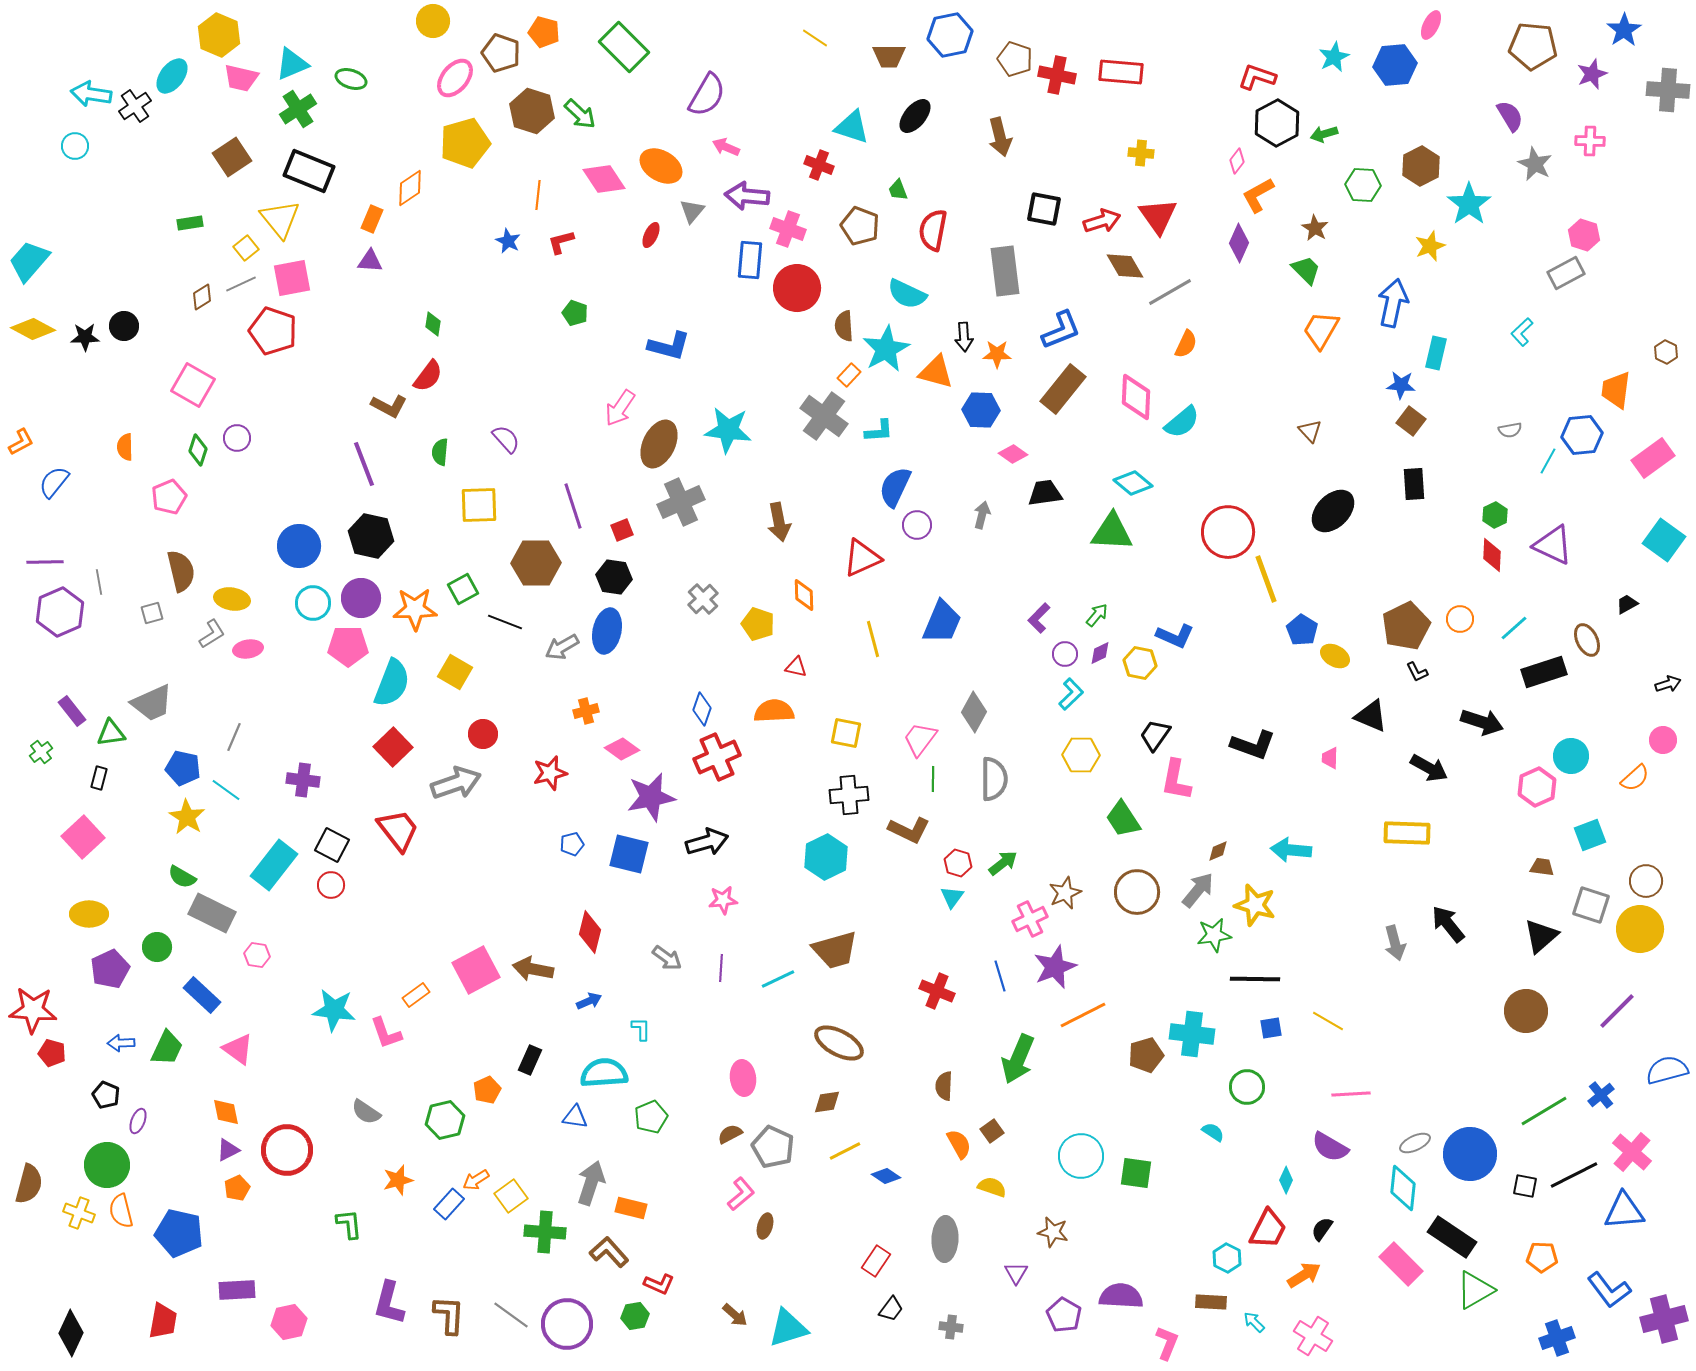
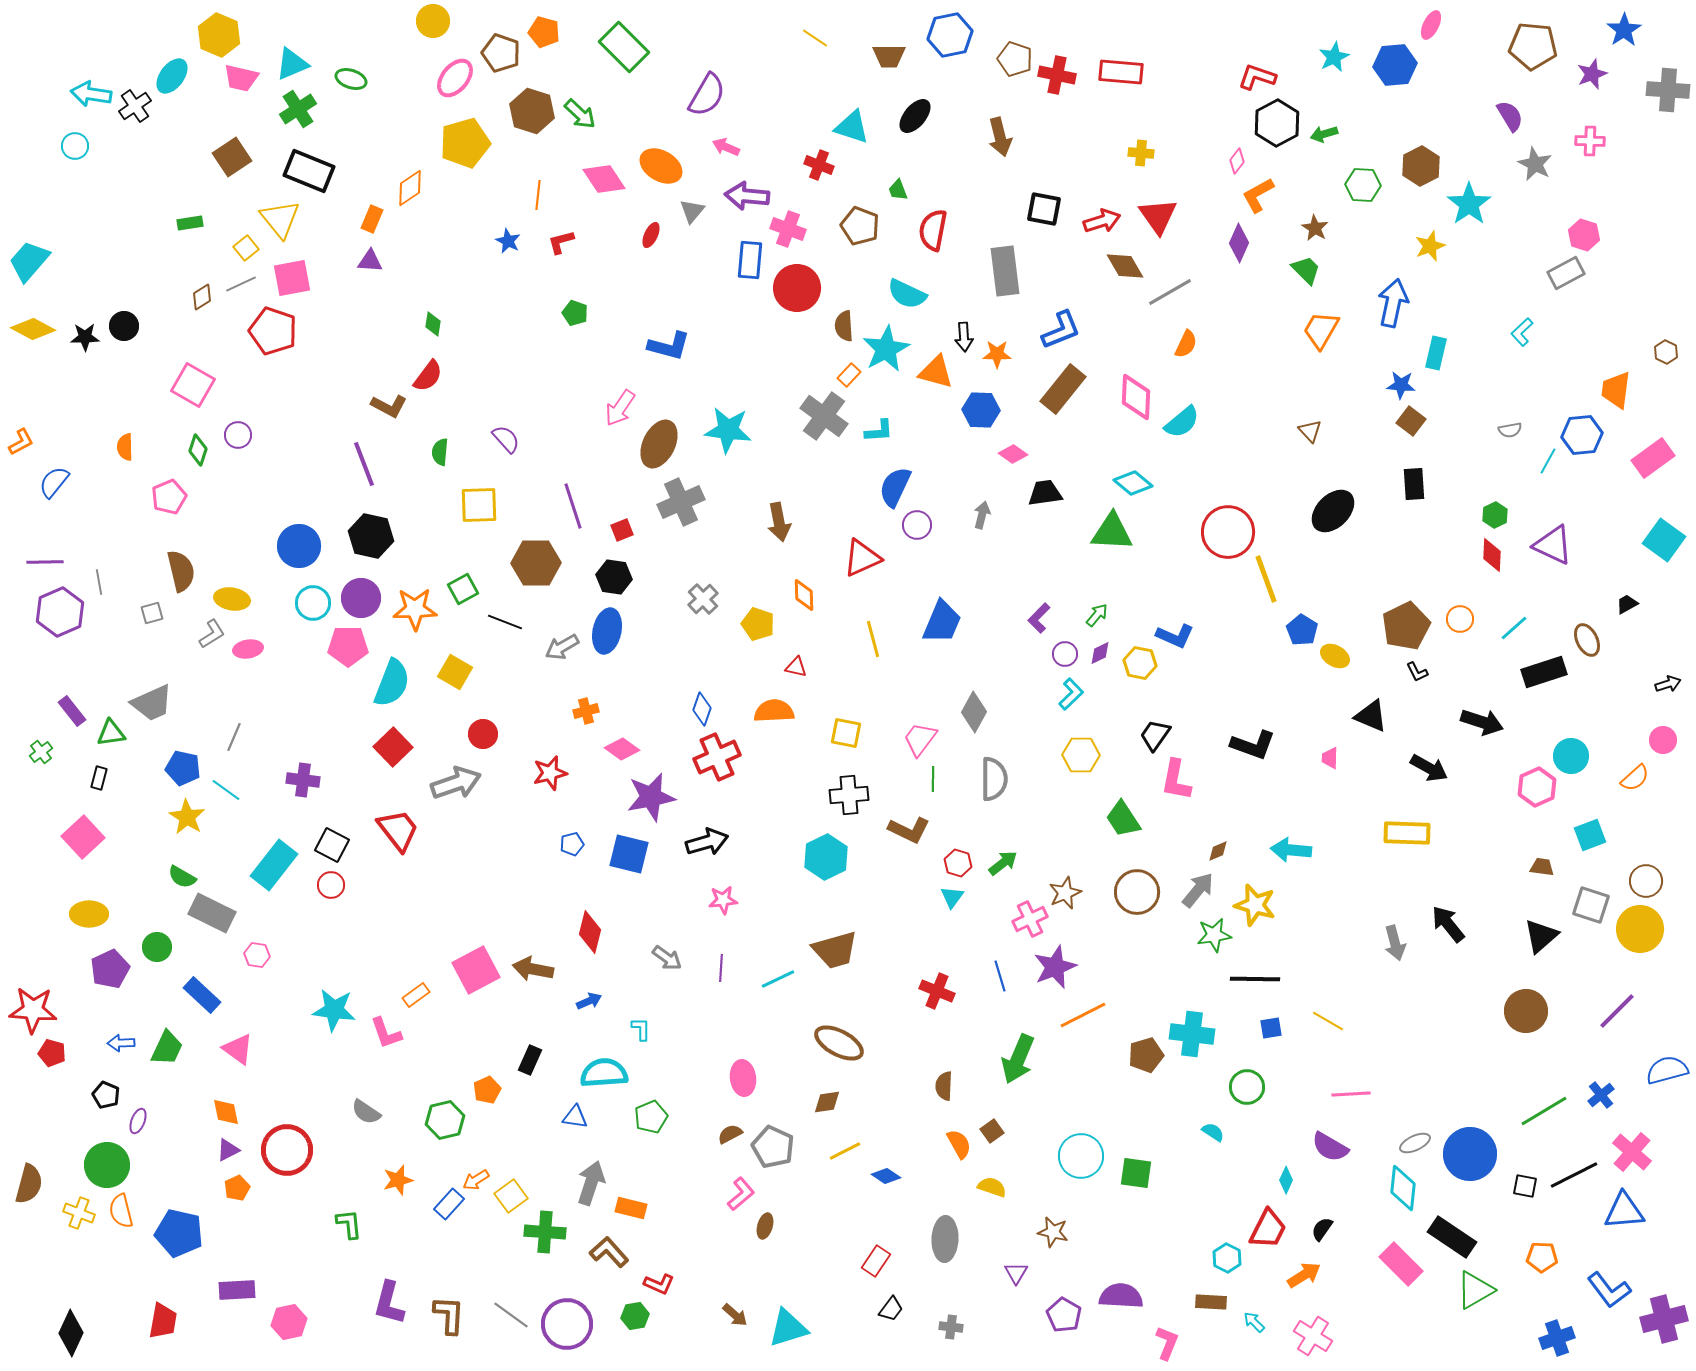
purple circle at (237, 438): moved 1 px right, 3 px up
